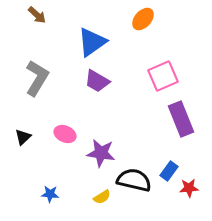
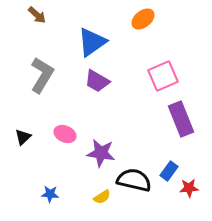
orange ellipse: rotated 10 degrees clockwise
gray L-shape: moved 5 px right, 3 px up
